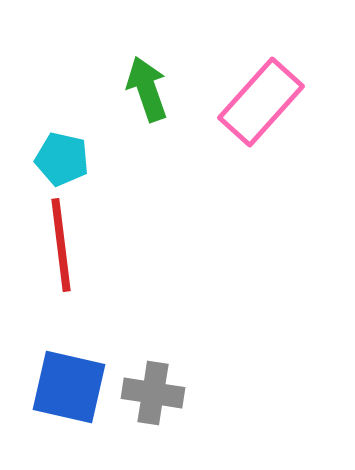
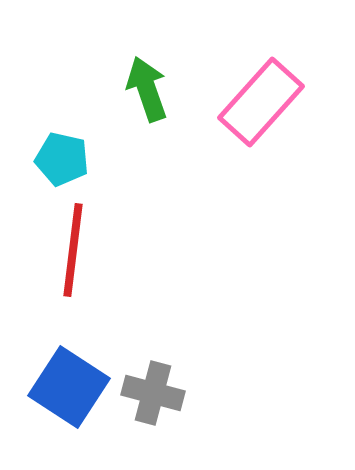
red line: moved 12 px right, 5 px down; rotated 14 degrees clockwise
blue square: rotated 20 degrees clockwise
gray cross: rotated 6 degrees clockwise
